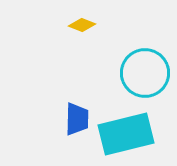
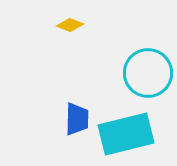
yellow diamond: moved 12 px left
cyan circle: moved 3 px right
